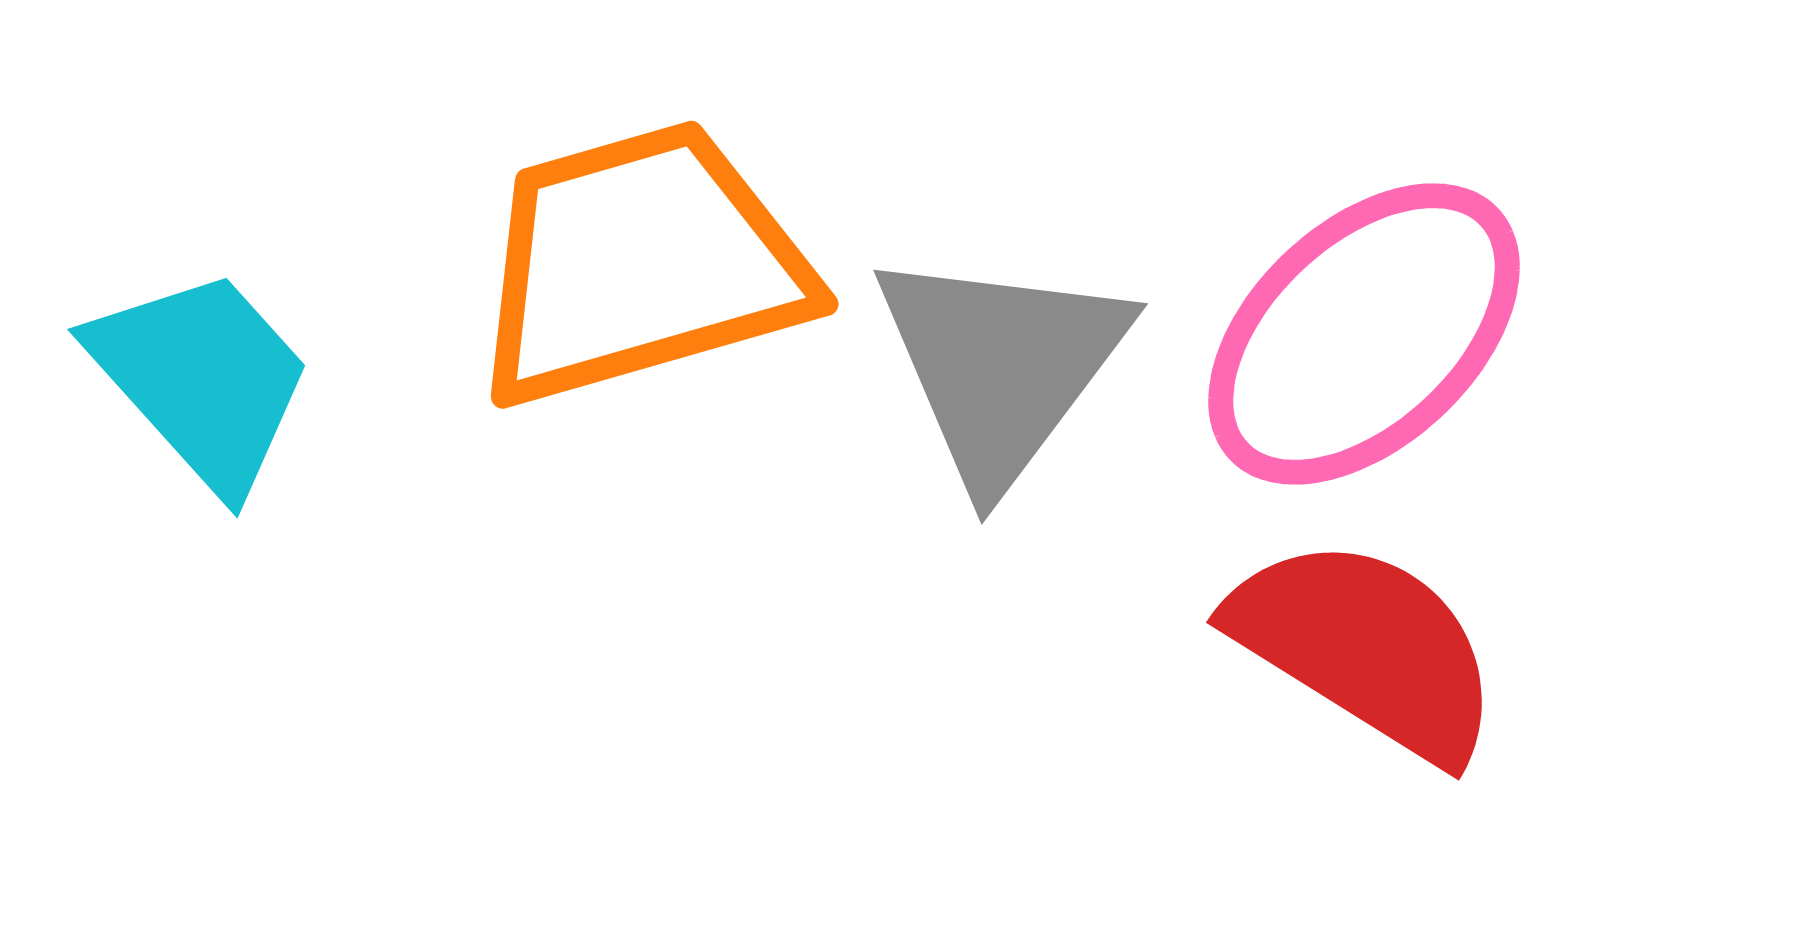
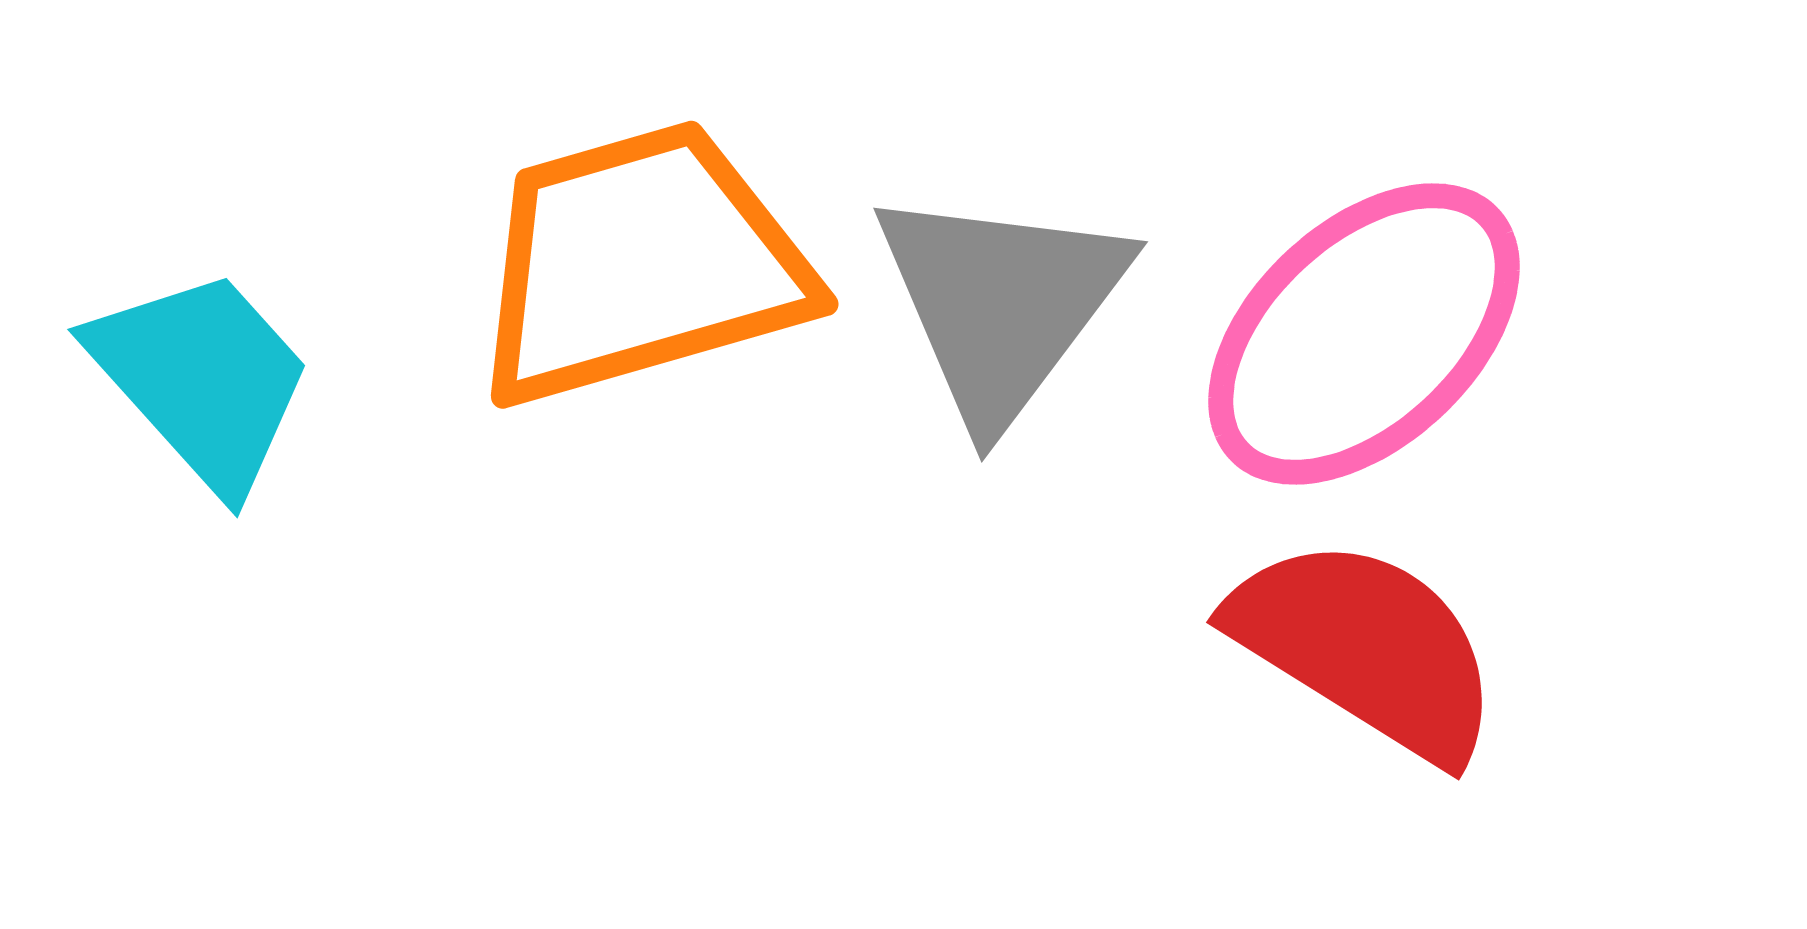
gray triangle: moved 62 px up
